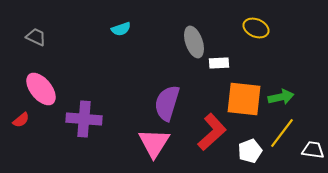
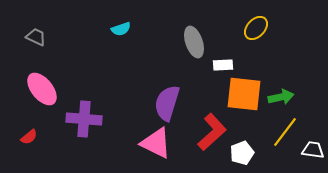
yellow ellipse: rotated 70 degrees counterclockwise
white rectangle: moved 4 px right, 2 px down
pink ellipse: moved 1 px right
orange square: moved 5 px up
red semicircle: moved 8 px right, 17 px down
yellow line: moved 3 px right, 1 px up
pink triangle: moved 2 px right; rotated 36 degrees counterclockwise
white pentagon: moved 8 px left, 2 px down
